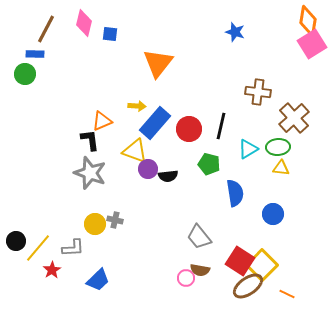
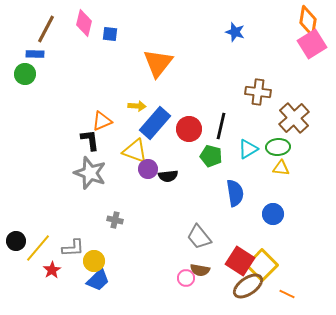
green pentagon at (209, 164): moved 2 px right, 8 px up
yellow circle at (95, 224): moved 1 px left, 37 px down
